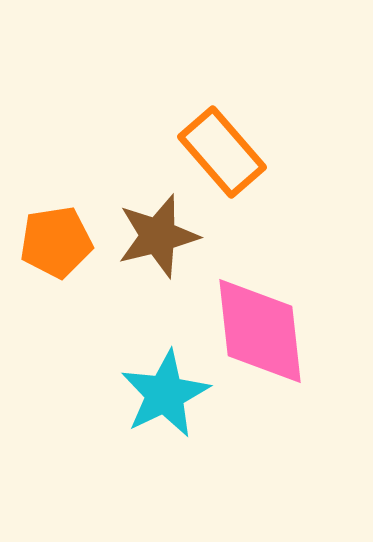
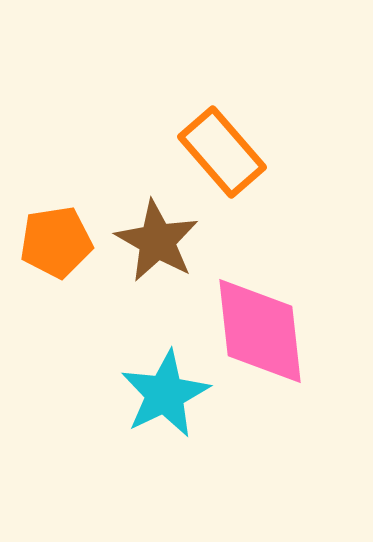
brown star: moved 1 px left, 5 px down; rotated 28 degrees counterclockwise
